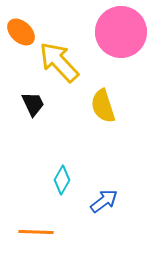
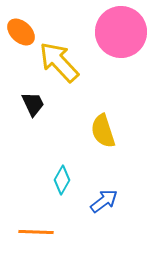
yellow semicircle: moved 25 px down
